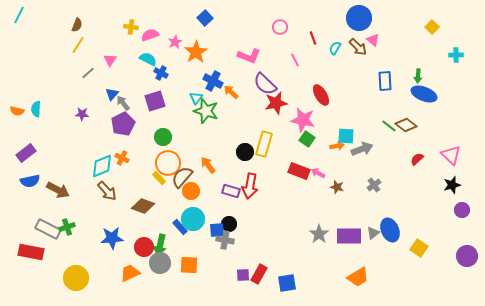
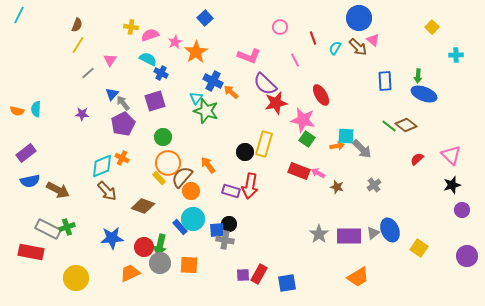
gray arrow at (362, 149): rotated 65 degrees clockwise
